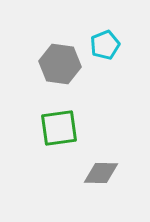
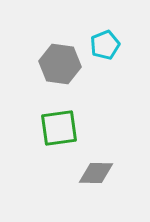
gray diamond: moved 5 px left
